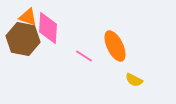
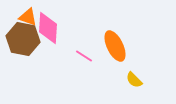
yellow semicircle: rotated 18 degrees clockwise
